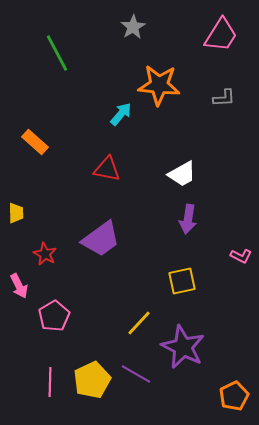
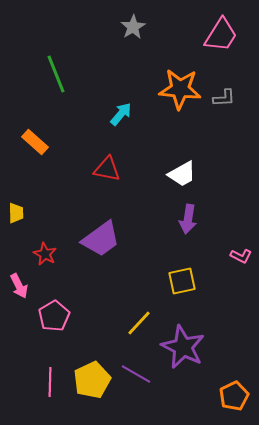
green line: moved 1 px left, 21 px down; rotated 6 degrees clockwise
orange star: moved 21 px right, 4 px down
